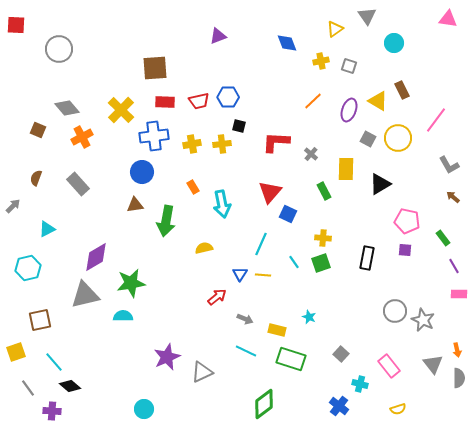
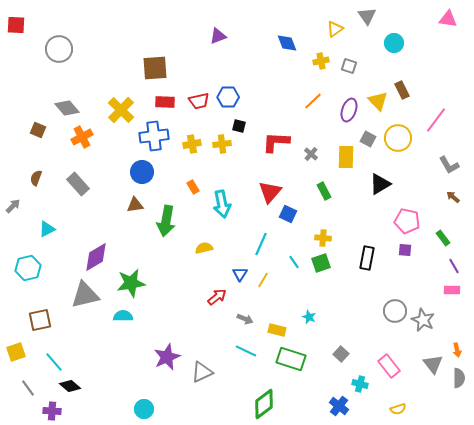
yellow triangle at (378, 101): rotated 15 degrees clockwise
yellow rectangle at (346, 169): moved 12 px up
yellow line at (263, 275): moved 5 px down; rotated 63 degrees counterclockwise
pink rectangle at (459, 294): moved 7 px left, 4 px up
